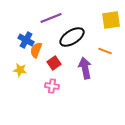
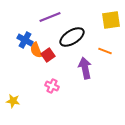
purple line: moved 1 px left, 1 px up
blue cross: moved 1 px left
orange semicircle: rotated 42 degrees counterclockwise
red square: moved 6 px left, 8 px up
yellow star: moved 7 px left, 31 px down
pink cross: rotated 16 degrees clockwise
